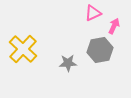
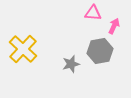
pink triangle: rotated 30 degrees clockwise
gray hexagon: moved 1 px down
gray star: moved 3 px right, 1 px down; rotated 12 degrees counterclockwise
